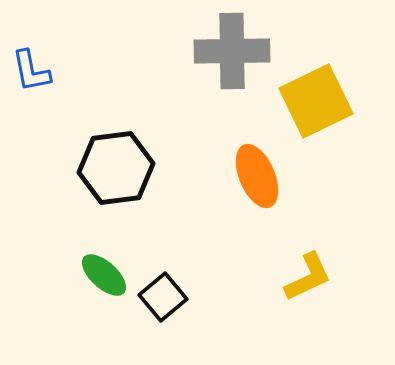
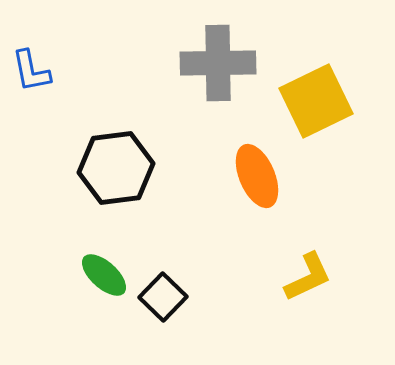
gray cross: moved 14 px left, 12 px down
black square: rotated 6 degrees counterclockwise
